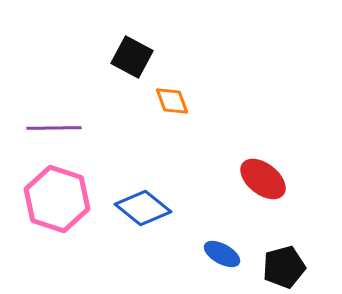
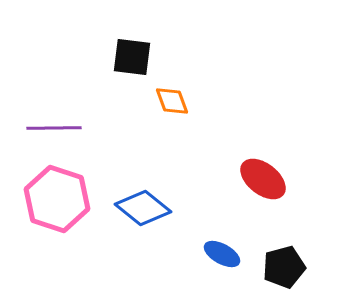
black square: rotated 21 degrees counterclockwise
